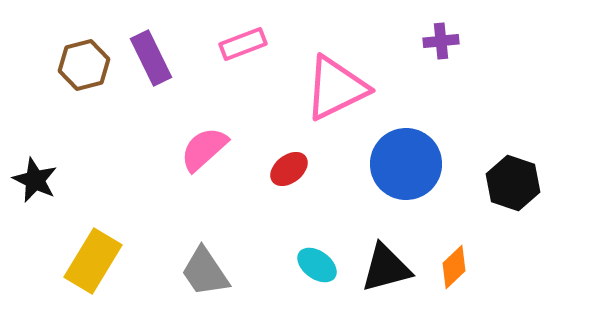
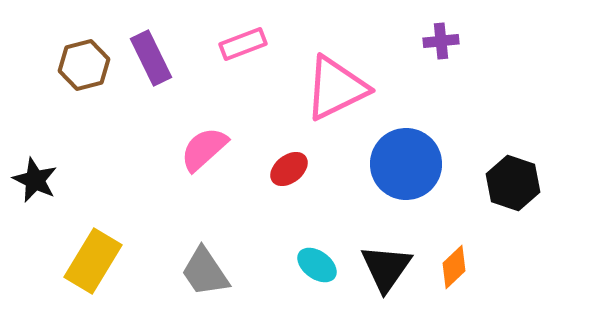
black triangle: rotated 40 degrees counterclockwise
